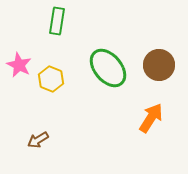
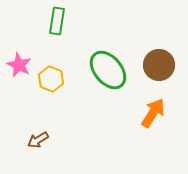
green ellipse: moved 2 px down
orange arrow: moved 2 px right, 5 px up
